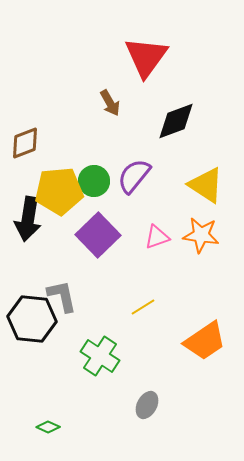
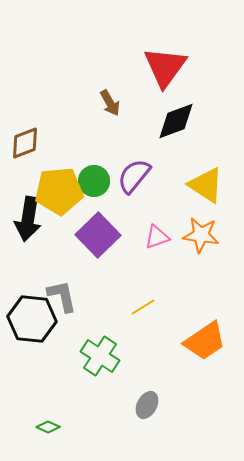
red triangle: moved 19 px right, 10 px down
